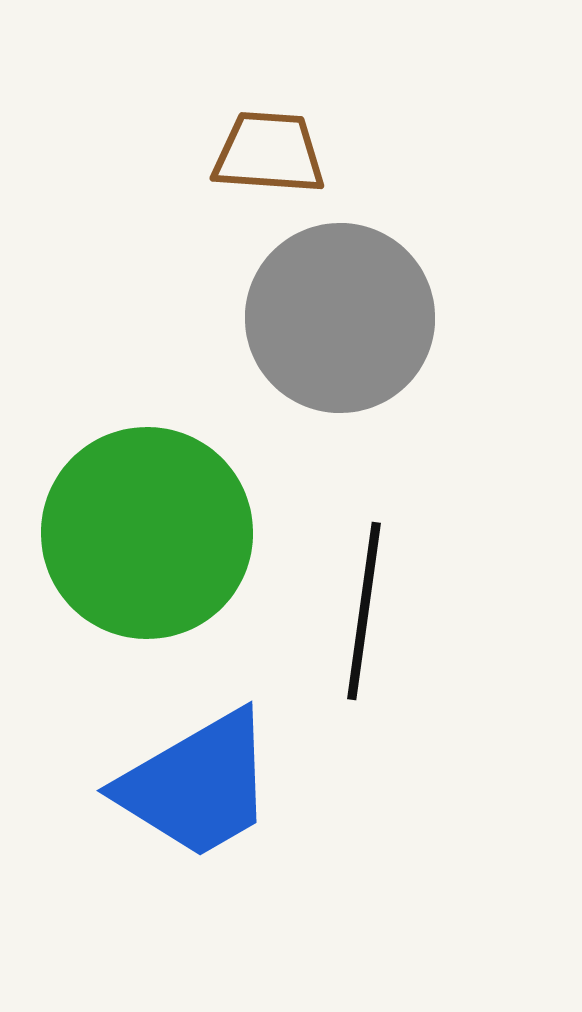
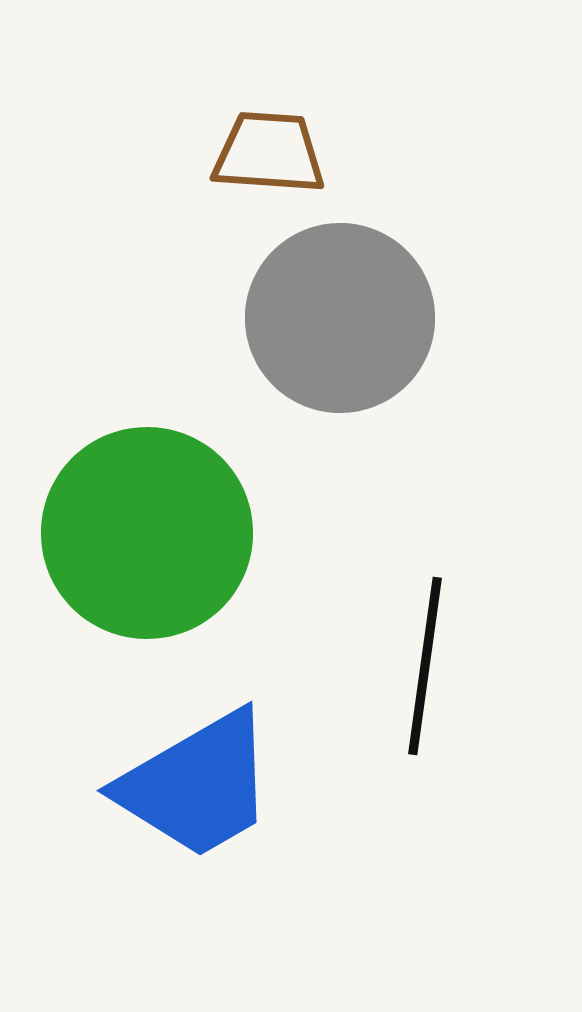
black line: moved 61 px right, 55 px down
